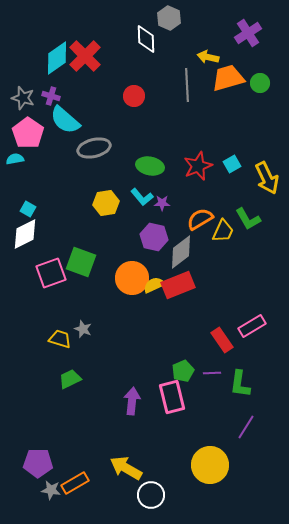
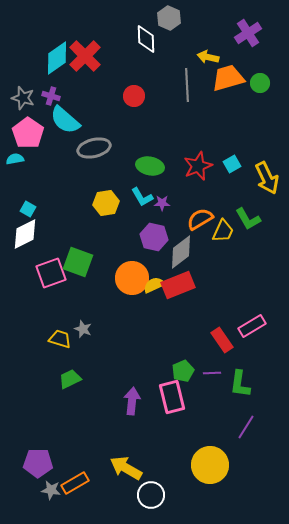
cyan L-shape at (142, 197): rotated 10 degrees clockwise
green square at (81, 262): moved 3 px left
